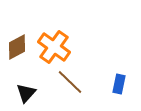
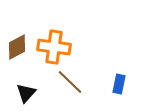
orange cross: rotated 28 degrees counterclockwise
